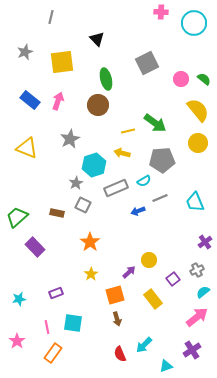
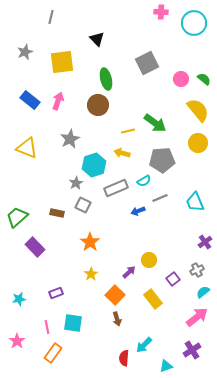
orange square at (115, 295): rotated 30 degrees counterclockwise
red semicircle at (120, 354): moved 4 px right, 4 px down; rotated 28 degrees clockwise
